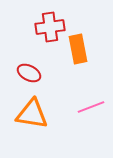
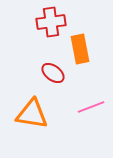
red cross: moved 1 px right, 5 px up
orange rectangle: moved 2 px right
red ellipse: moved 24 px right; rotated 10 degrees clockwise
